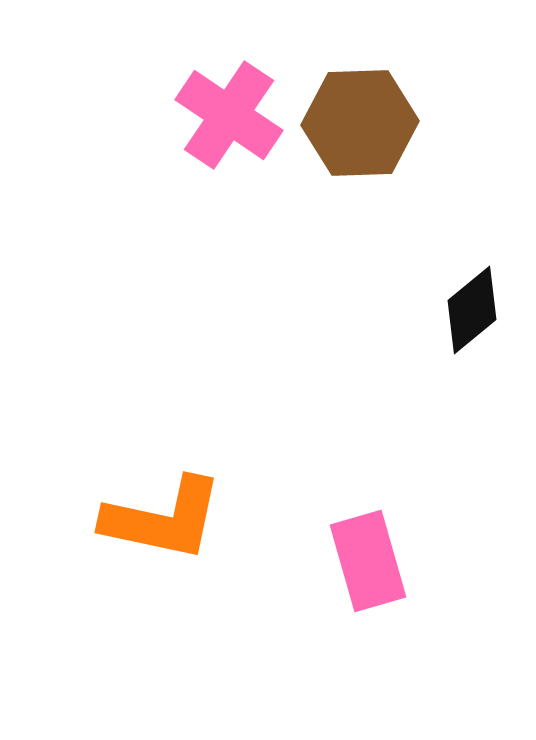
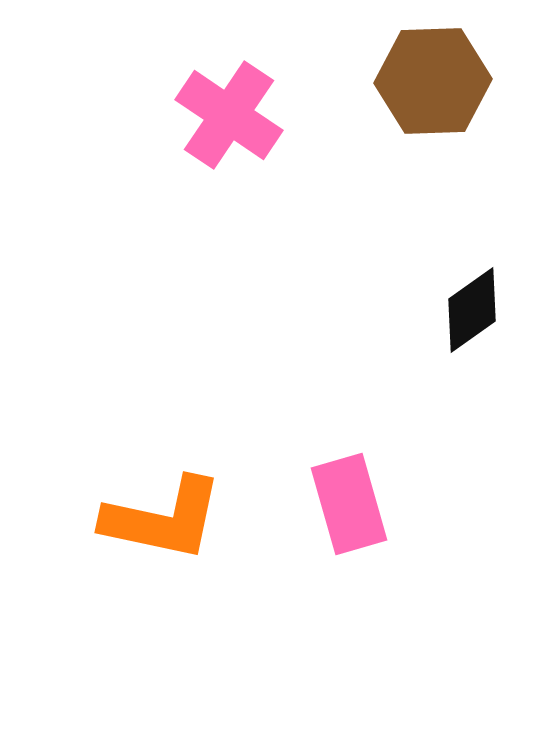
brown hexagon: moved 73 px right, 42 px up
black diamond: rotated 4 degrees clockwise
pink rectangle: moved 19 px left, 57 px up
